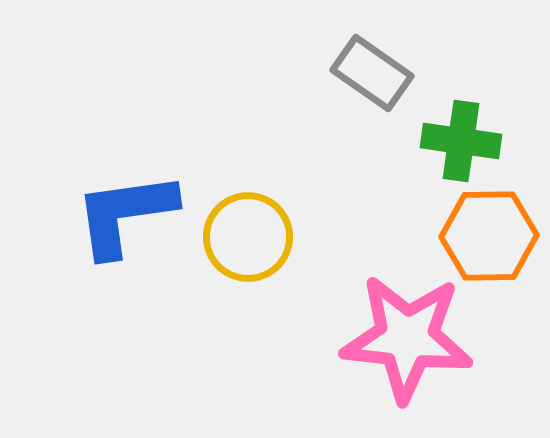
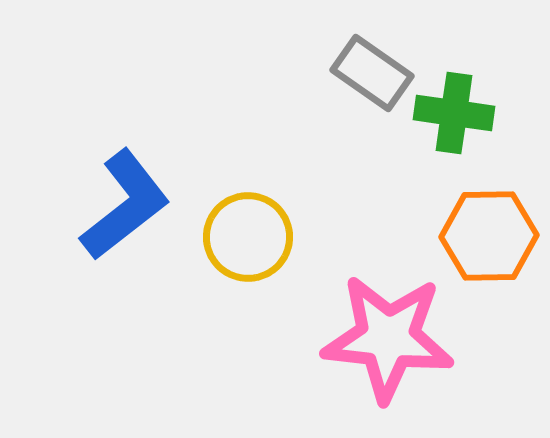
green cross: moved 7 px left, 28 px up
blue L-shape: moved 9 px up; rotated 150 degrees clockwise
pink star: moved 19 px left
